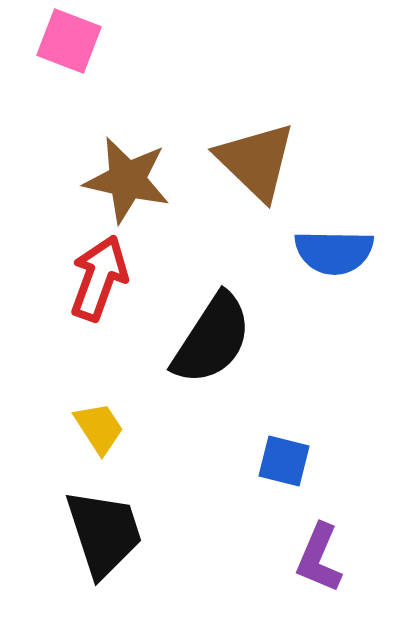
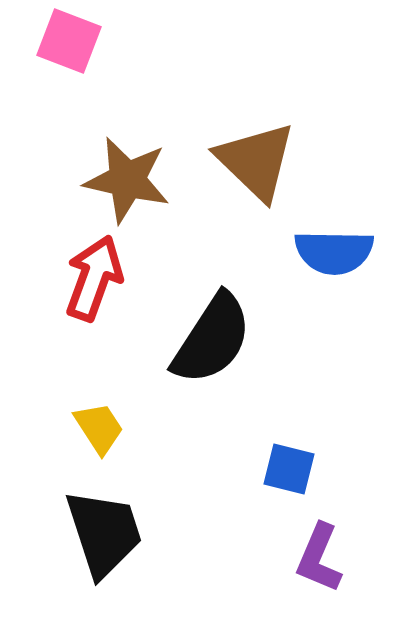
red arrow: moved 5 px left
blue square: moved 5 px right, 8 px down
